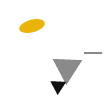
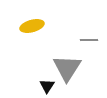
gray line: moved 4 px left, 13 px up
black triangle: moved 11 px left
